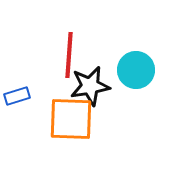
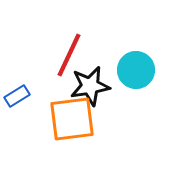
red line: rotated 21 degrees clockwise
blue rectangle: rotated 15 degrees counterclockwise
orange square: moved 1 px right; rotated 9 degrees counterclockwise
